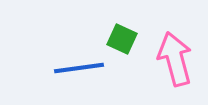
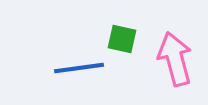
green square: rotated 12 degrees counterclockwise
